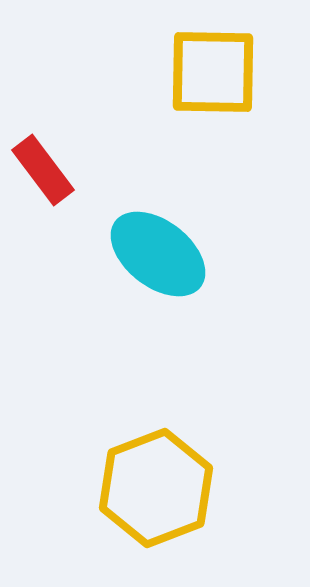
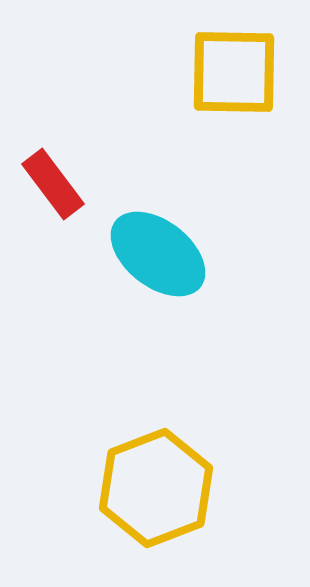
yellow square: moved 21 px right
red rectangle: moved 10 px right, 14 px down
